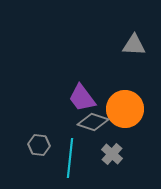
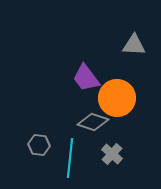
purple trapezoid: moved 4 px right, 20 px up
orange circle: moved 8 px left, 11 px up
